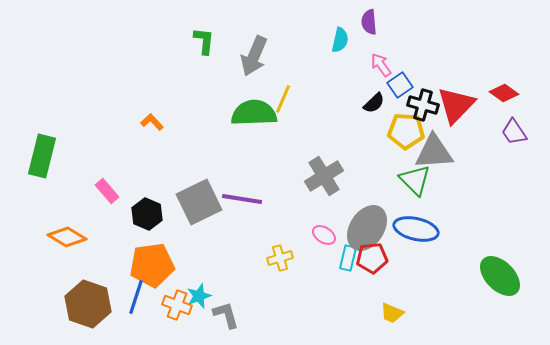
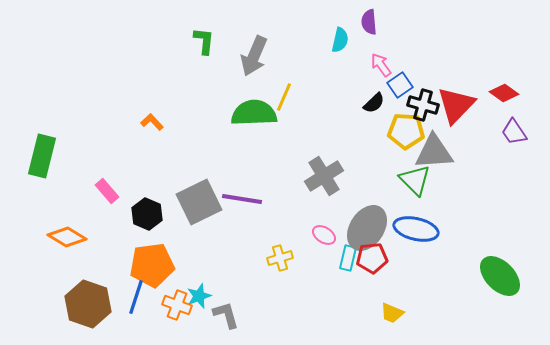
yellow line: moved 1 px right, 2 px up
